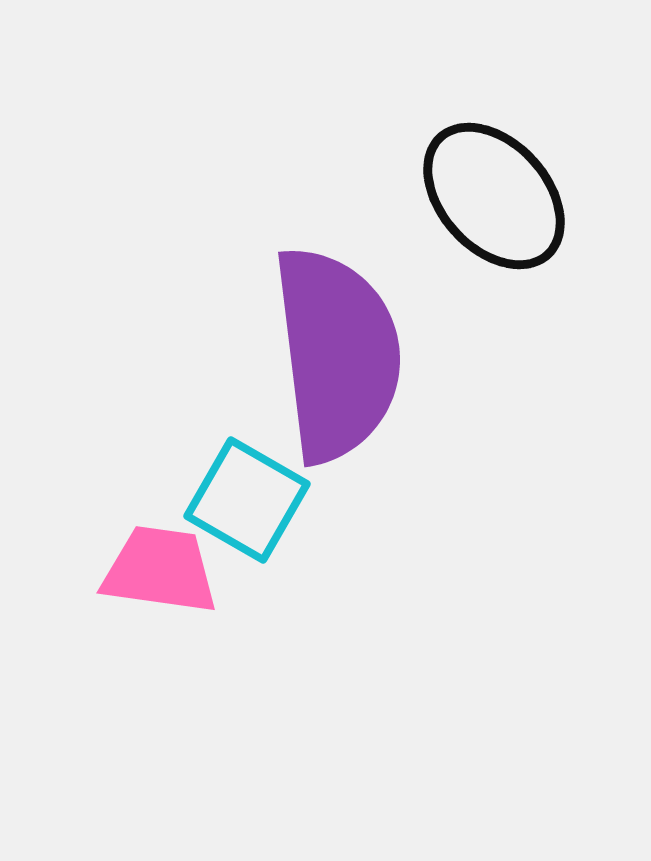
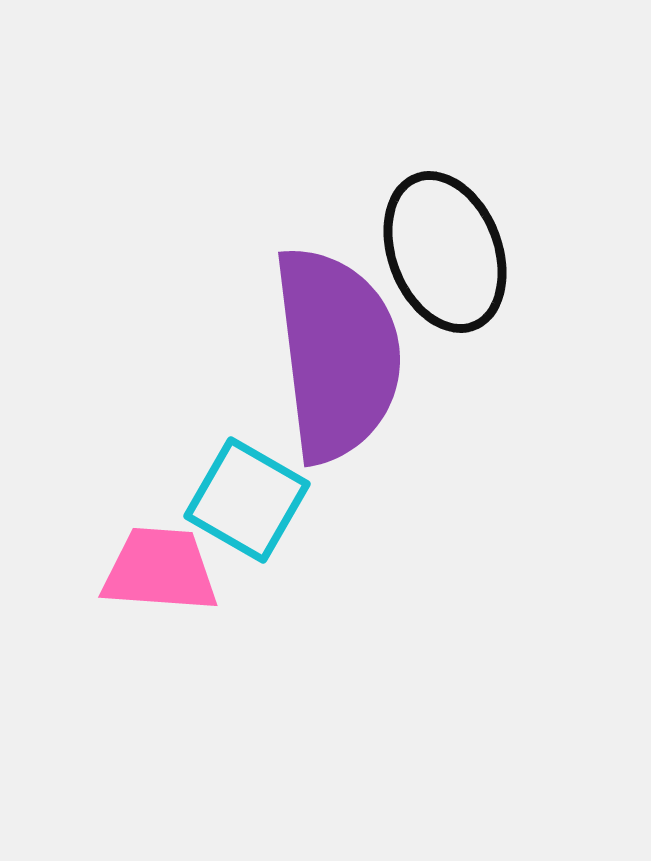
black ellipse: moved 49 px left, 56 px down; rotated 21 degrees clockwise
pink trapezoid: rotated 4 degrees counterclockwise
